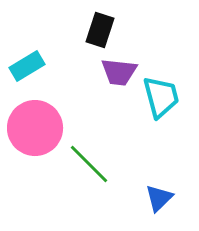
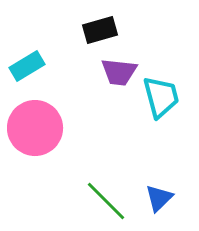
black rectangle: rotated 56 degrees clockwise
green line: moved 17 px right, 37 px down
